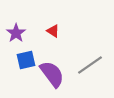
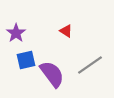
red triangle: moved 13 px right
